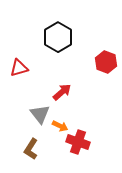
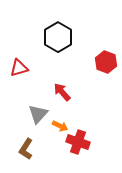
red arrow: rotated 90 degrees counterclockwise
gray triangle: moved 2 px left; rotated 20 degrees clockwise
brown L-shape: moved 5 px left
